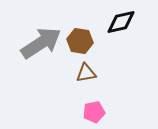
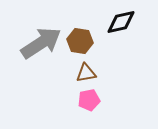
pink pentagon: moved 5 px left, 12 px up
